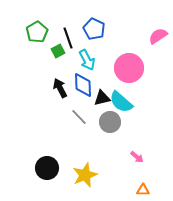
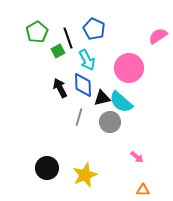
gray line: rotated 60 degrees clockwise
